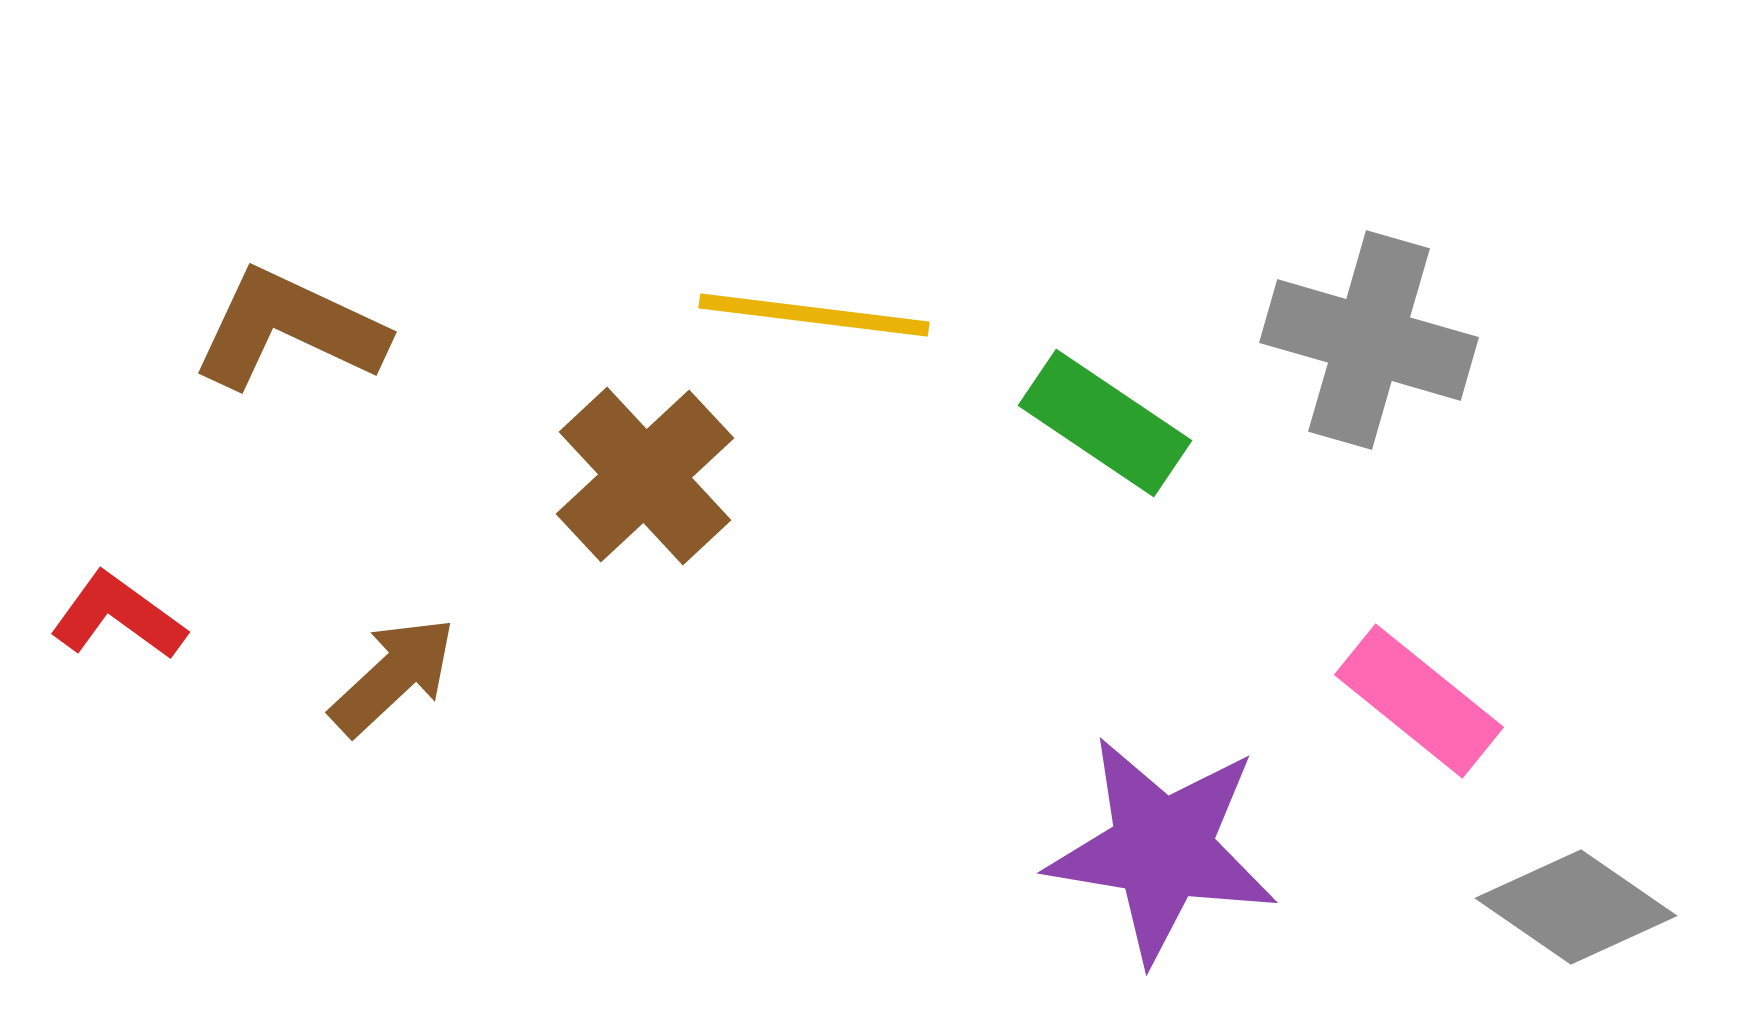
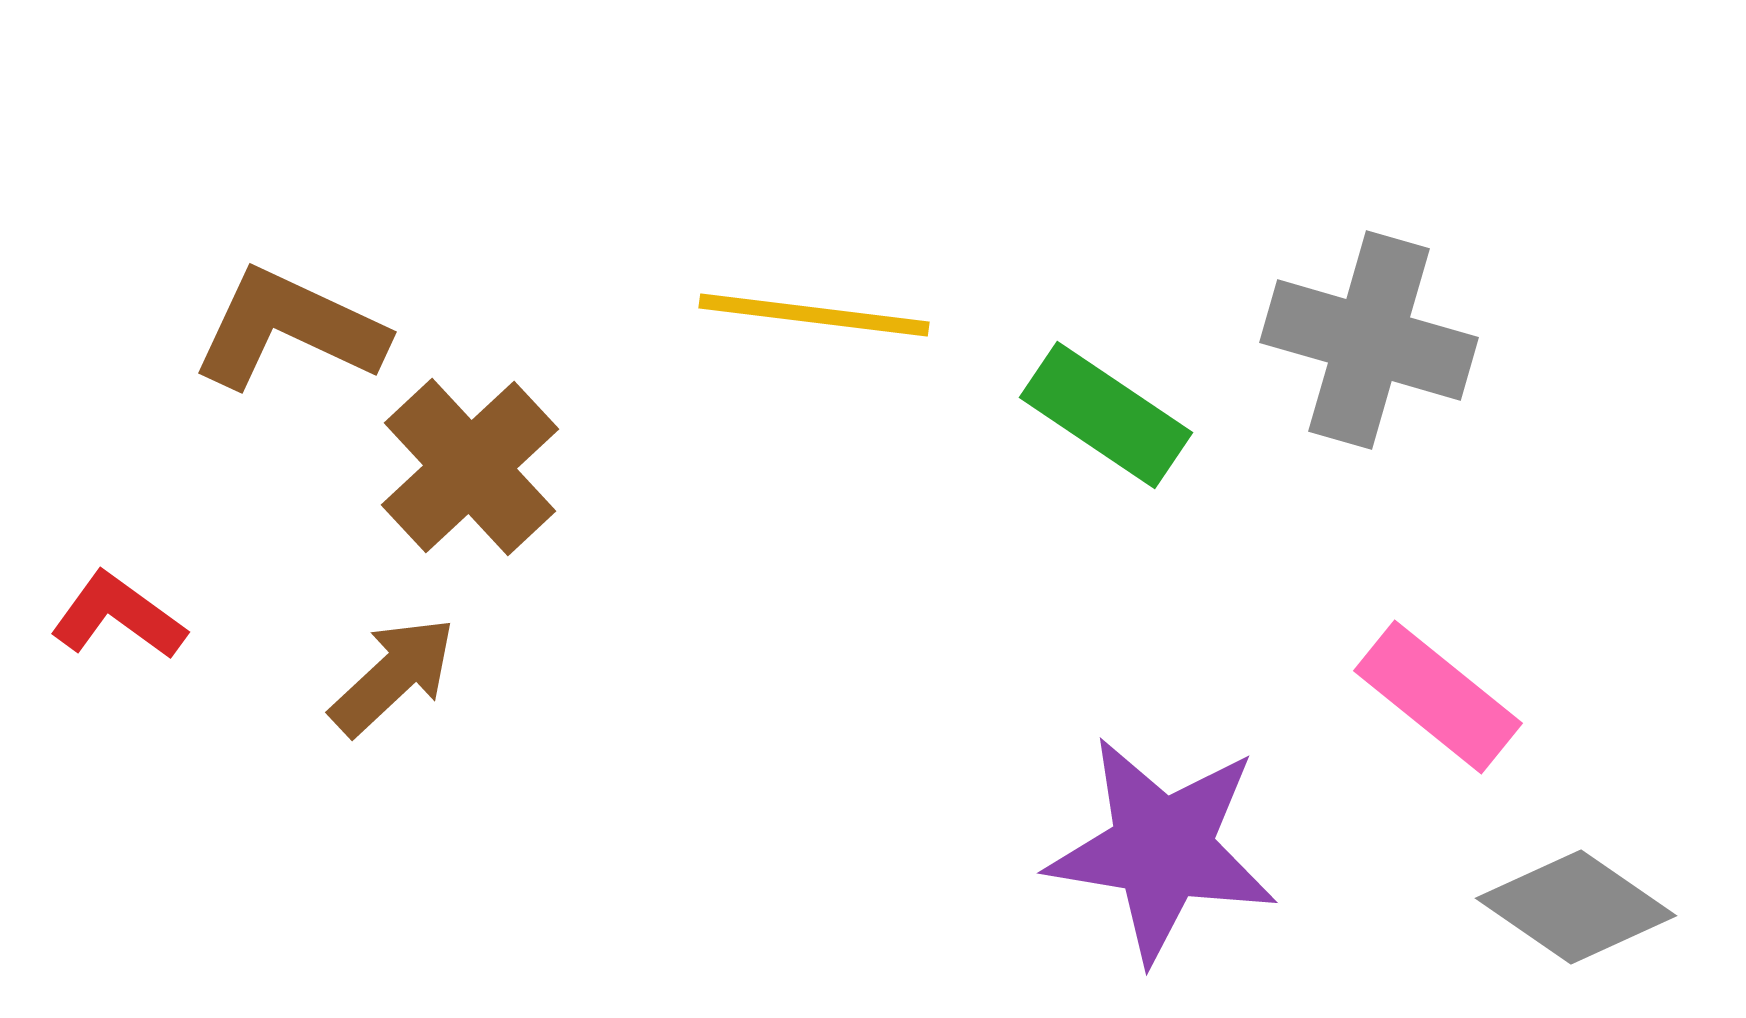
green rectangle: moved 1 px right, 8 px up
brown cross: moved 175 px left, 9 px up
pink rectangle: moved 19 px right, 4 px up
